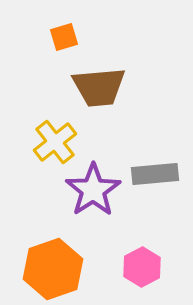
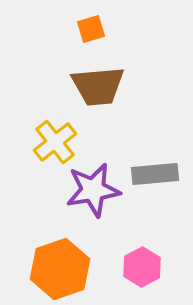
orange square: moved 27 px right, 8 px up
brown trapezoid: moved 1 px left, 1 px up
purple star: rotated 24 degrees clockwise
orange hexagon: moved 7 px right
